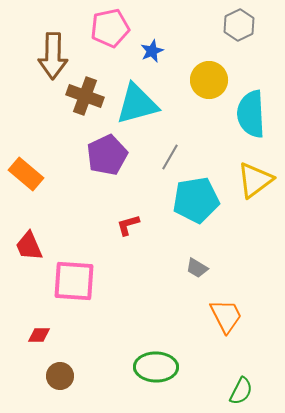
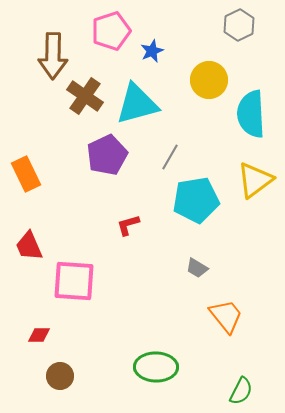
pink pentagon: moved 1 px right, 3 px down; rotated 6 degrees counterclockwise
brown cross: rotated 15 degrees clockwise
orange rectangle: rotated 24 degrees clockwise
orange trapezoid: rotated 12 degrees counterclockwise
